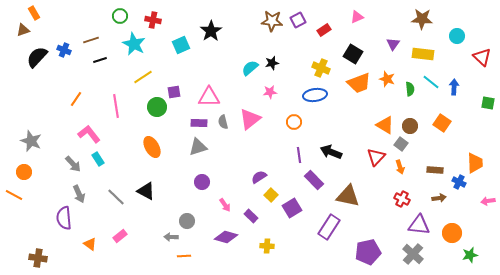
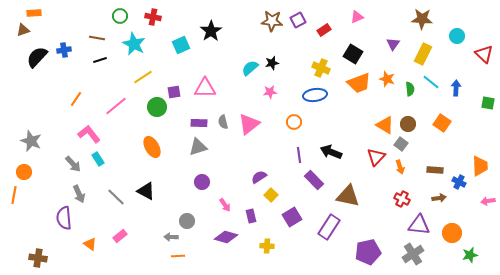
orange rectangle at (34, 13): rotated 64 degrees counterclockwise
red cross at (153, 20): moved 3 px up
brown line at (91, 40): moved 6 px right, 2 px up; rotated 28 degrees clockwise
blue cross at (64, 50): rotated 32 degrees counterclockwise
yellow rectangle at (423, 54): rotated 70 degrees counterclockwise
red triangle at (482, 57): moved 2 px right, 3 px up
blue arrow at (454, 87): moved 2 px right, 1 px down
pink triangle at (209, 97): moved 4 px left, 9 px up
pink line at (116, 106): rotated 60 degrees clockwise
pink triangle at (250, 119): moved 1 px left, 5 px down
brown circle at (410, 126): moved 2 px left, 2 px up
orange trapezoid at (475, 163): moved 5 px right, 3 px down
orange line at (14, 195): rotated 72 degrees clockwise
purple square at (292, 208): moved 9 px down
purple rectangle at (251, 216): rotated 32 degrees clockwise
gray cross at (413, 254): rotated 15 degrees clockwise
orange line at (184, 256): moved 6 px left
